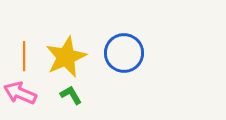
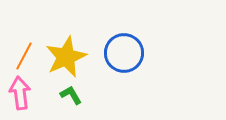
orange line: rotated 28 degrees clockwise
pink arrow: rotated 60 degrees clockwise
